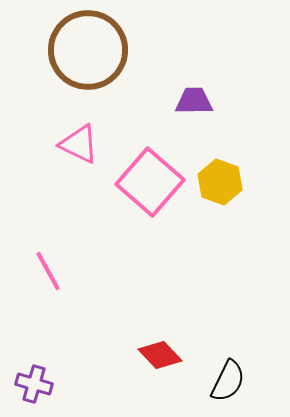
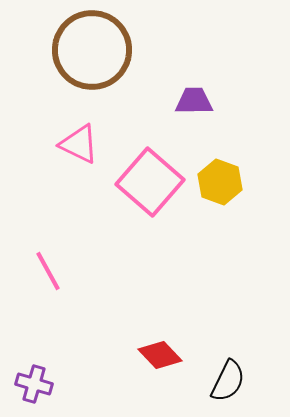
brown circle: moved 4 px right
